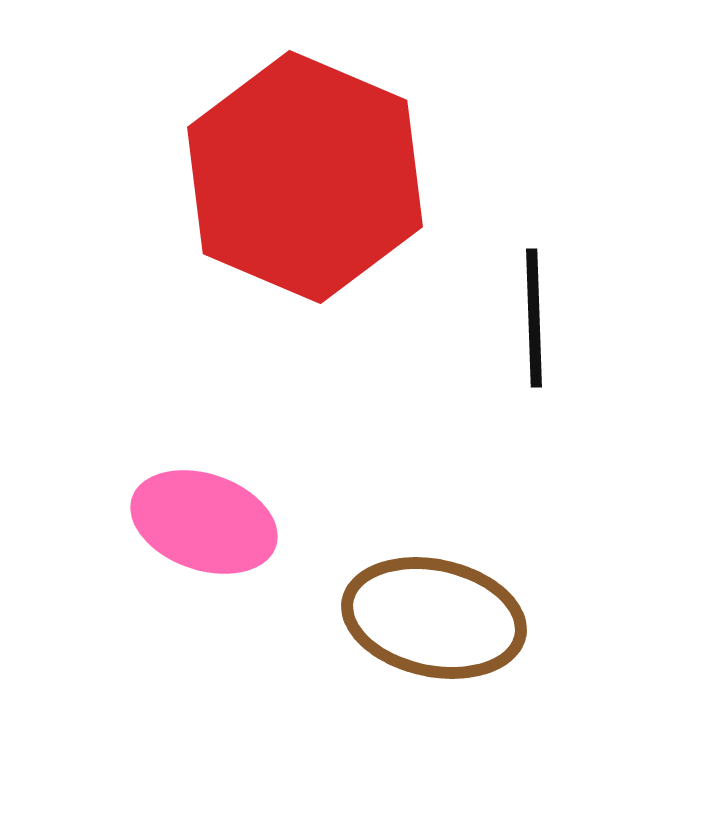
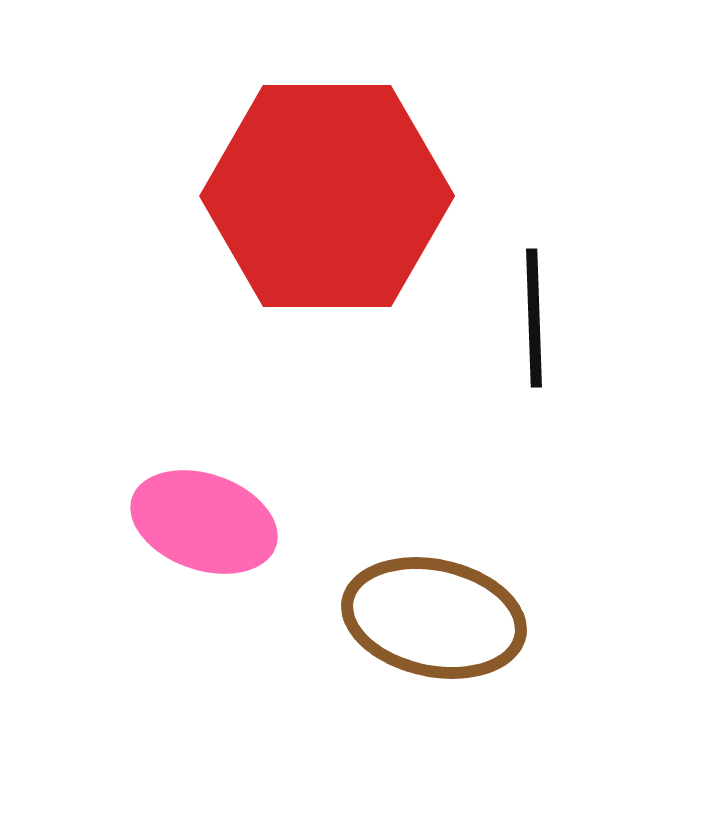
red hexagon: moved 22 px right, 19 px down; rotated 23 degrees counterclockwise
